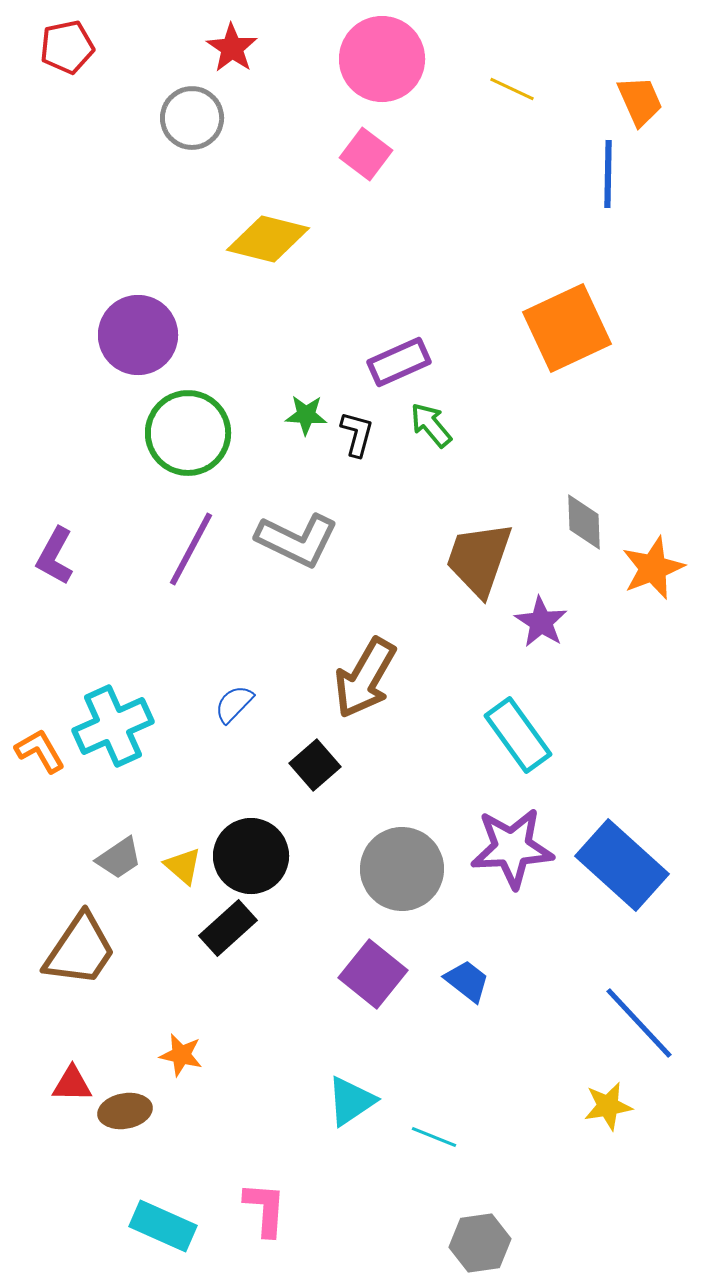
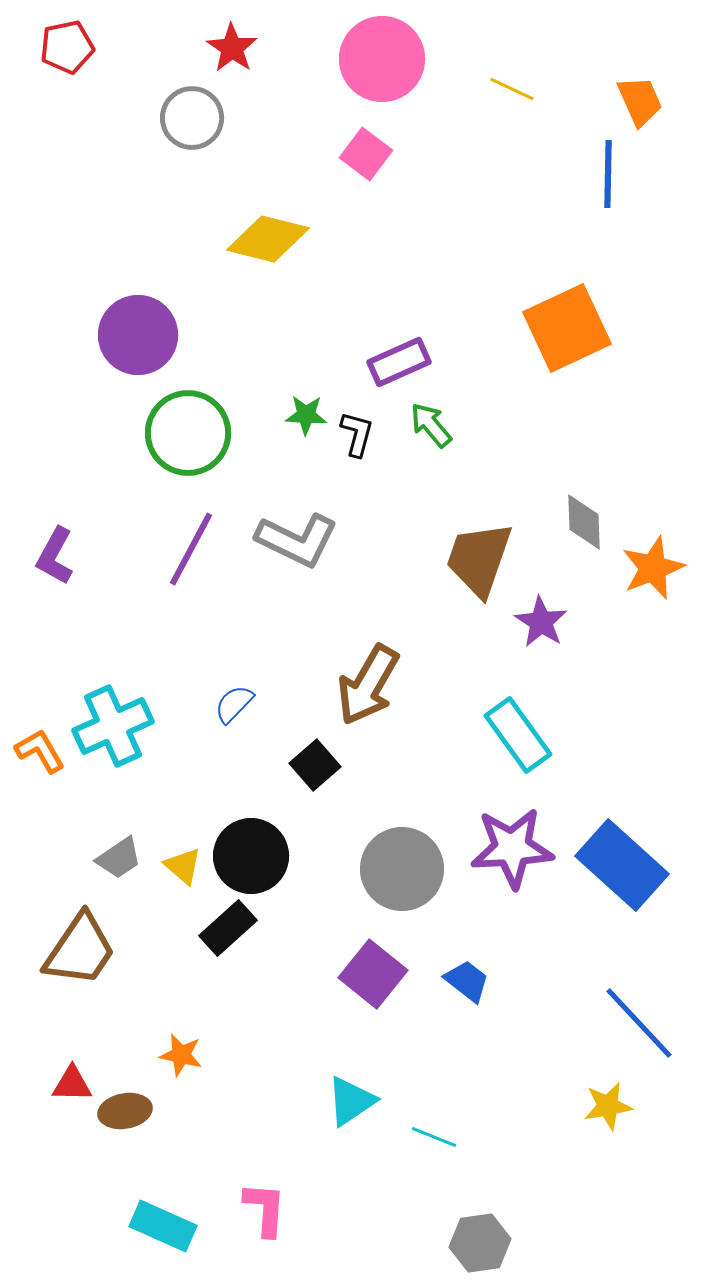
brown arrow at (365, 678): moved 3 px right, 7 px down
